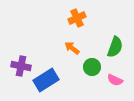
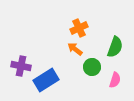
orange cross: moved 2 px right, 10 px down
orange arrow: moved 3 px right, 1 px down
pink semicircle: rotated 98 degrees counterclockwise
